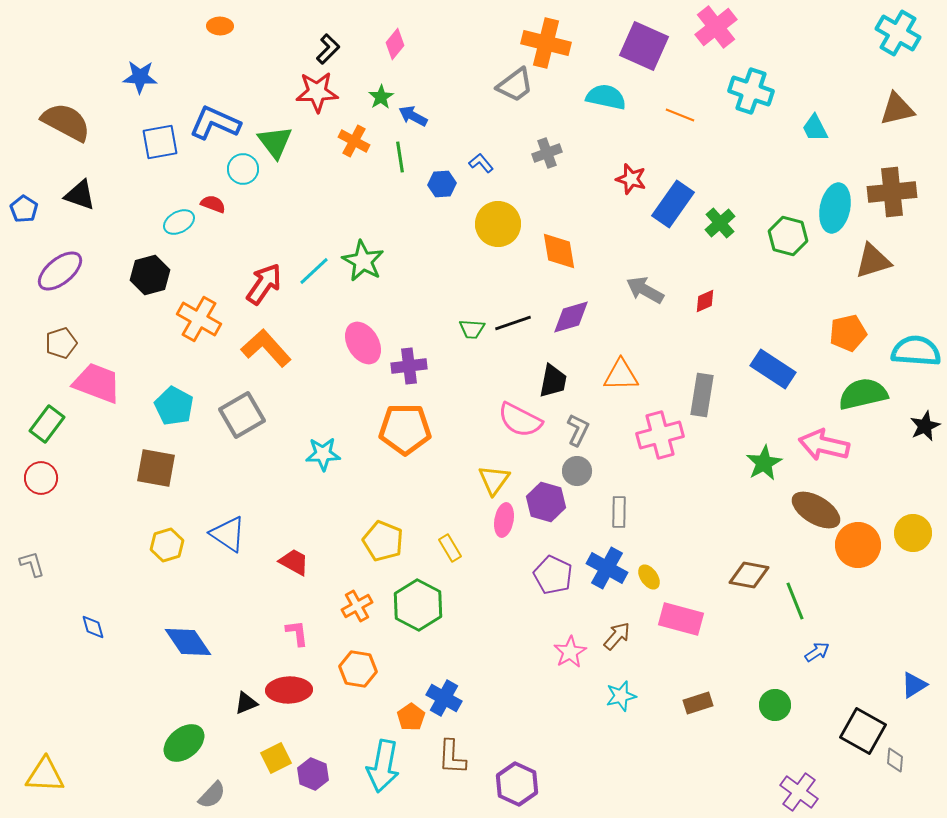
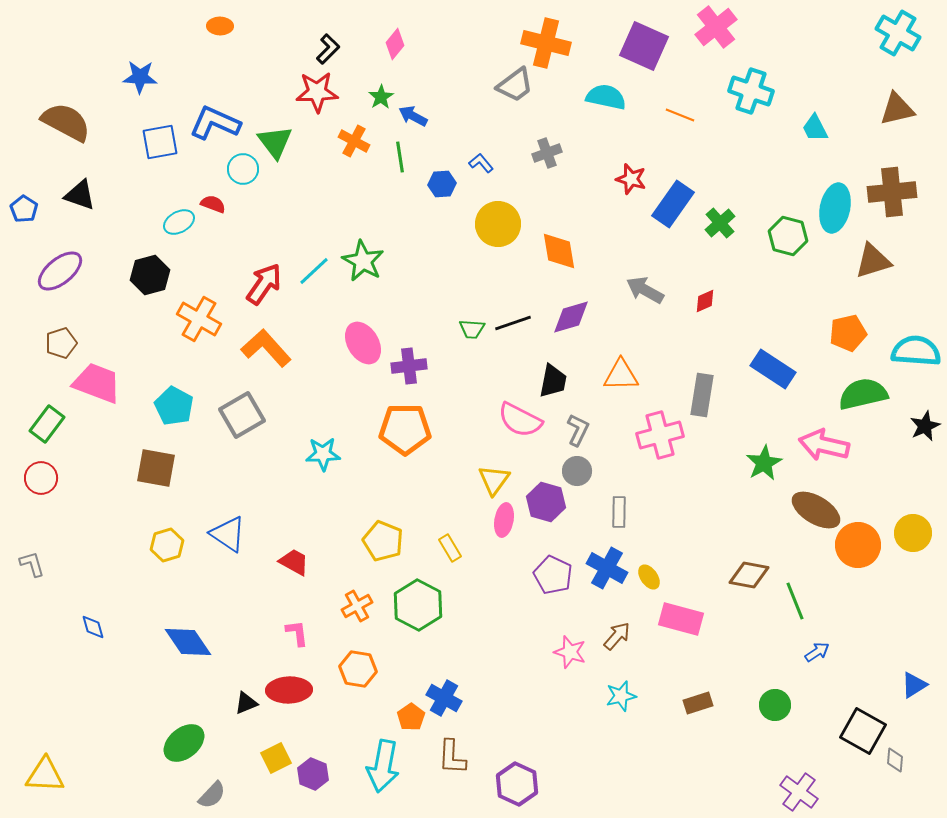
pink star at (570, 652): rotated 24 degrees counterclockwise
